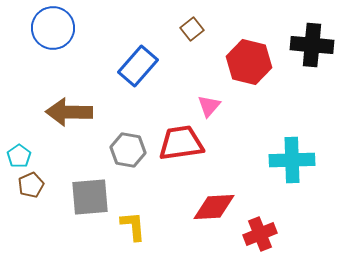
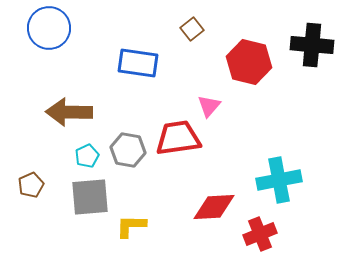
blue circle: moved 4 px left
blue rectangle: moved 3 px up; rotated 57 degrees clockwise
red trapezoid: moved 3 px left, 5 px up
cyan pentagon: moved 68 px right; rotated 10 degrees clockwise
cyan cross: moved 13 px left, 20 px down; rotated 9 degrees counterclockwise
yellow L-shape: moved 2 px left; rotated 84 degrees counterclockwise
